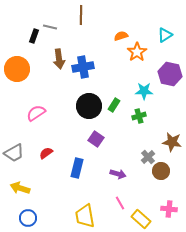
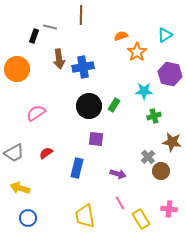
green cross: moved 15 px right
purple square: rotated 28 degrees counterclockwise
yellow rectangle: rotated 18 degrees clockwise
